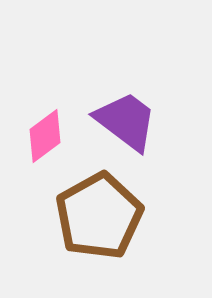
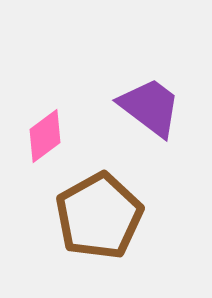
purple trapezoid: moved 24 px right, 14 px up
